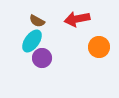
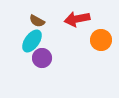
orange circle: moved 2 px right, 7 px up
